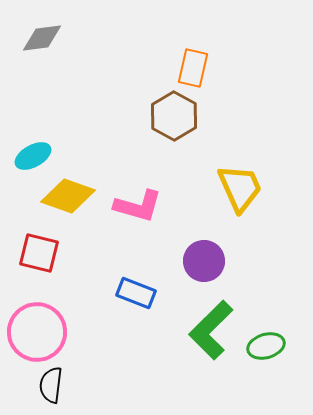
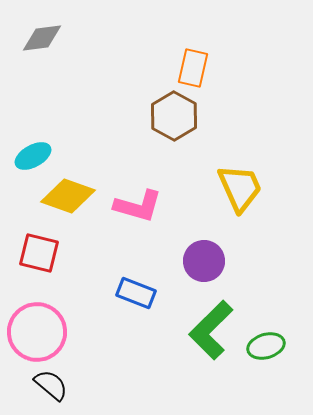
black semicircle: rotated 123 degrees clockwise
